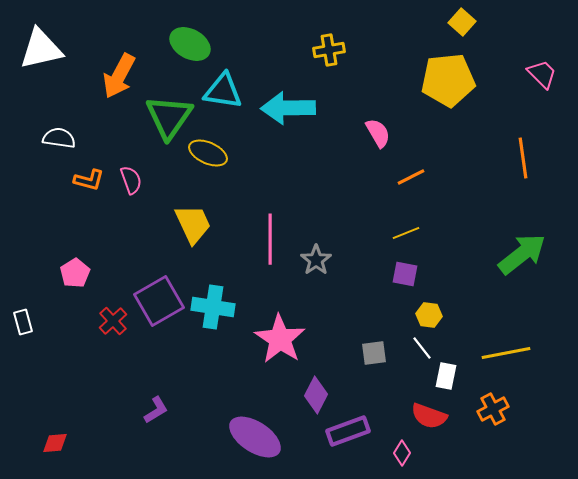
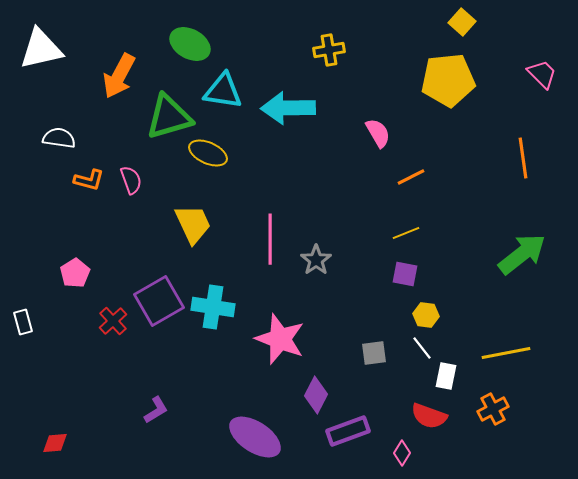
green triangle at (169, 117): rotated 39 degrees clockwise
yellow hexagon at (429, 315): moved 3 px left
pink star at (280, 339): rotated 12 degrees counterclockwise
